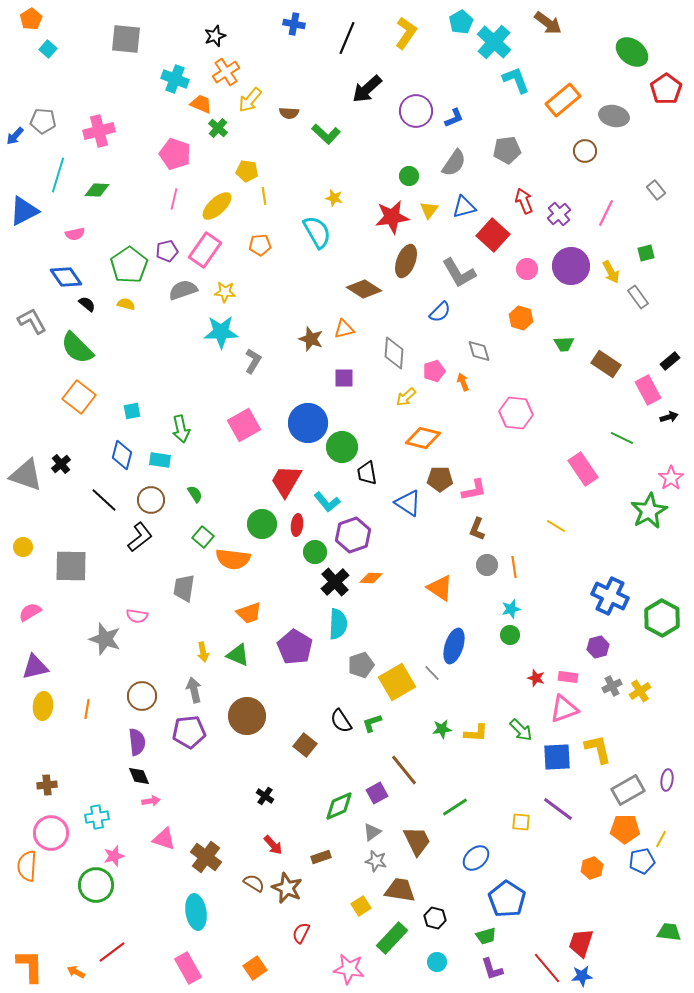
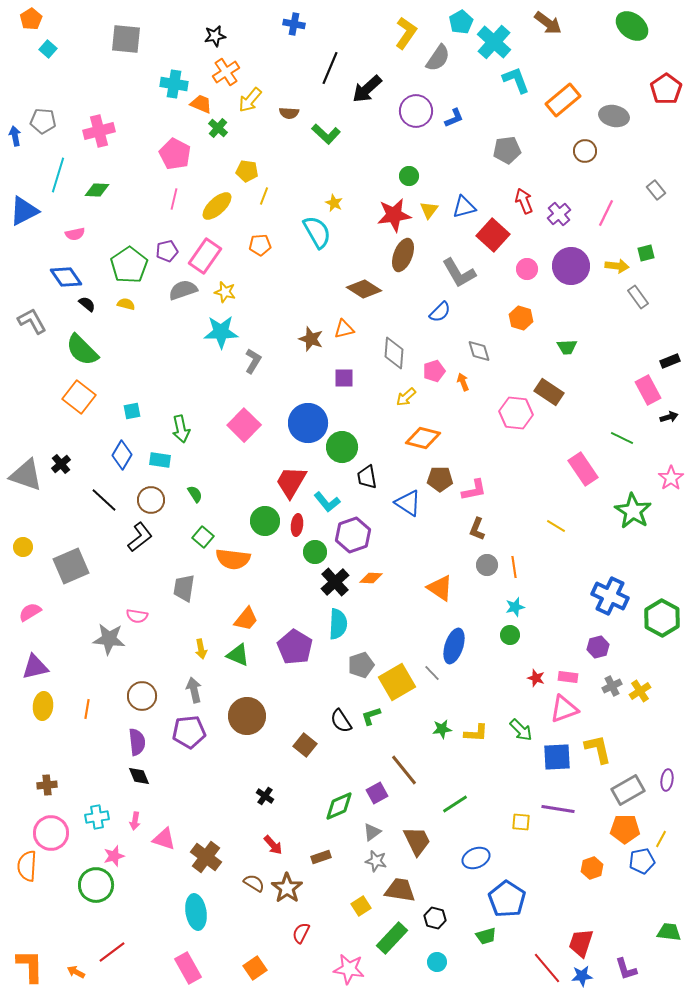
black star at (215, 36): rotated 10 degrees clockwise
black line at (347, 38): moved 17 px left, 30 px down
green ellipse at (632, 52): moved 26 px up
cyan cross at (175, 79): moved 1 px left, 5 px down; rotated 12 degrees counterclockwise
blue arrow at (15, 136): rotated 126 degrees clockwise
pink pentagon at (175, 154): rotated 8 degrees clockwise
gray semicircle at (454, 163): moved 16 px left, 105 px up
yellow line at (264, 196): rotated 30 degrees clockwise
yellow star at (334, 198): moved 5 px down; rotated 12 degrees clockwise
red star at (392, 217): moved 2 px right, 2 px up
pink rectangle at (205, 250): moved 6 px down
brown ellipse at (406, 261): moved 3 px left, 6 px up
yellow arrow at (611, 272): moved 6 px right, 6 px up; rotated 55 degrees counterclockwise
yellow star at (225, 292): rotated 10 degrees clockwise
green trapezoid at (564, 344): moved 3 px right, 3 px down
green semicircle at (77, 348): moved 5 px right, 2 px down
black rectangle at (670, 361): rotated 18 degrees clockwise
brown rectangle at (606, 364): moved 57 px left, 28 px down
pink square at (244, 425): rotated 16 degrees counterclockwise
blue diamond at (122, 455): rotated 16 degrees clockwise
black trapezoid at (367, 473): moved 4 px down
red trapezoid at (286, 481): moved 5 px right, 1 px down
green star at (649, 511): moved 16 px left; rotated 12 degrees counterclockwise
green circle at (262, 524): moved 3 px right, 3 px up
gray square at (71, 566): rotated 24 degrees counterclockwise
cyan star at (511, 609): moved 4 px right, 2 px up
orange trapezoid at (249, 613): moved 3 px left, 6 px down; rotated 32 degrees counterclockwise
gray star at (105, 639): moved 4 px right; rotated 12 degrees counterclockwise
yellow arrow at (203, 652): moved 2 px left, 3 px up
green L-shape at (372, 723): moved 1 px left, 7 px up
pink arrow at (151, 801): moved 16 px left, 20 px down; rotated 108 degrees clockwise
green line at (455, 807): moved 3 px up
purple line at (558, 809): rotated 28 degrees counterclockwise
blue ellipse at (476, 858): rotated 20 degrees clockwise
brown star at (287, 888): rotated 12 degrees clockwise
purple L-shape at (492, 969): moved 134 px right
